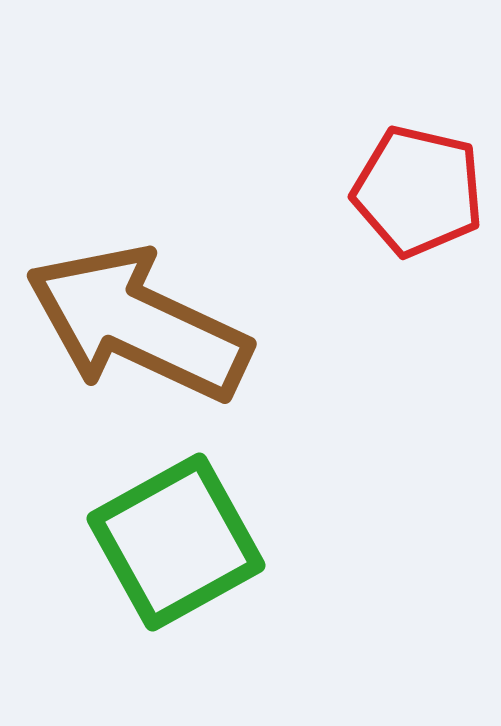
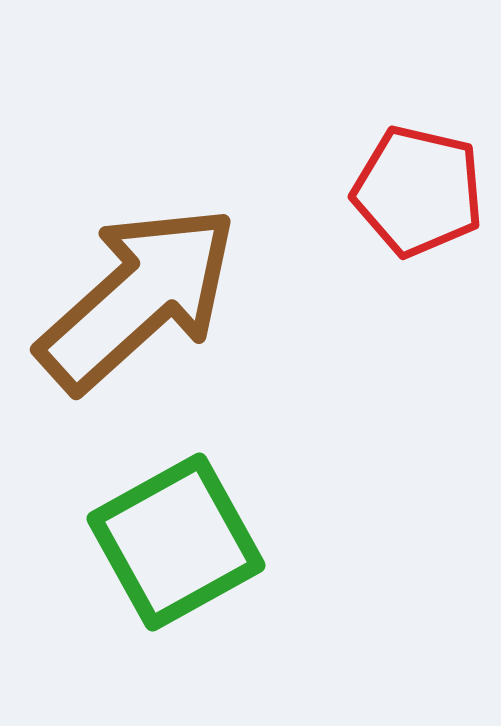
brown arrow: moved 26 px up; rotated 113 degrees clockwise
